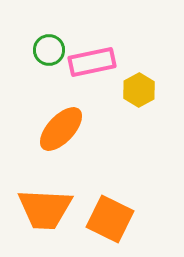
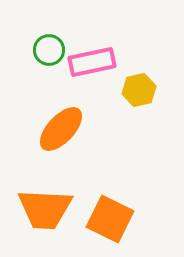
yellow hexagon: rotated 16 degrees clockwise
